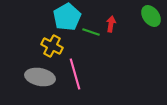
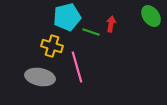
cyan pentagon: rotated 16 degrees clockwise
yellow cross: rotated 10 degrees counterclockwise
pink line: moved 2 px right, 7 px up
